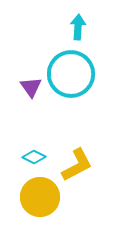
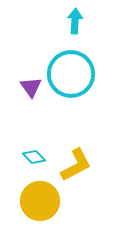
cyan arrow: moved 3 px left, 6 px up
cyan diamond: rotated 20 degrees clockwise
yellow L-shape: moved 1 px left
yellow circle: moved 4 px down
